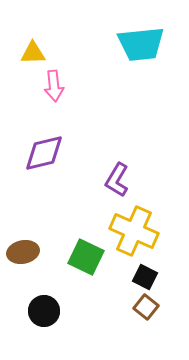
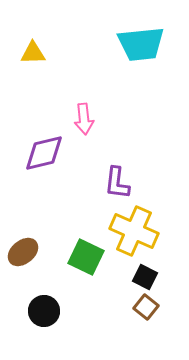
pink arrow: moved 30 px right, 33 px down
purple L-shape: moved 3 px down; rotated 24 degrees counterclockwise
brown ellipse: rotated 28 degrees counterclockwise
